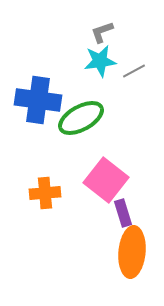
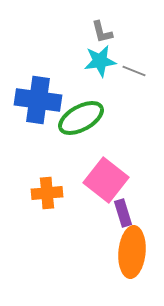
gray L-shape: rotated 85 degrees counterclockwise
gray line: rotated 50 degrees clockwise
orange cross: moved 2 px right
